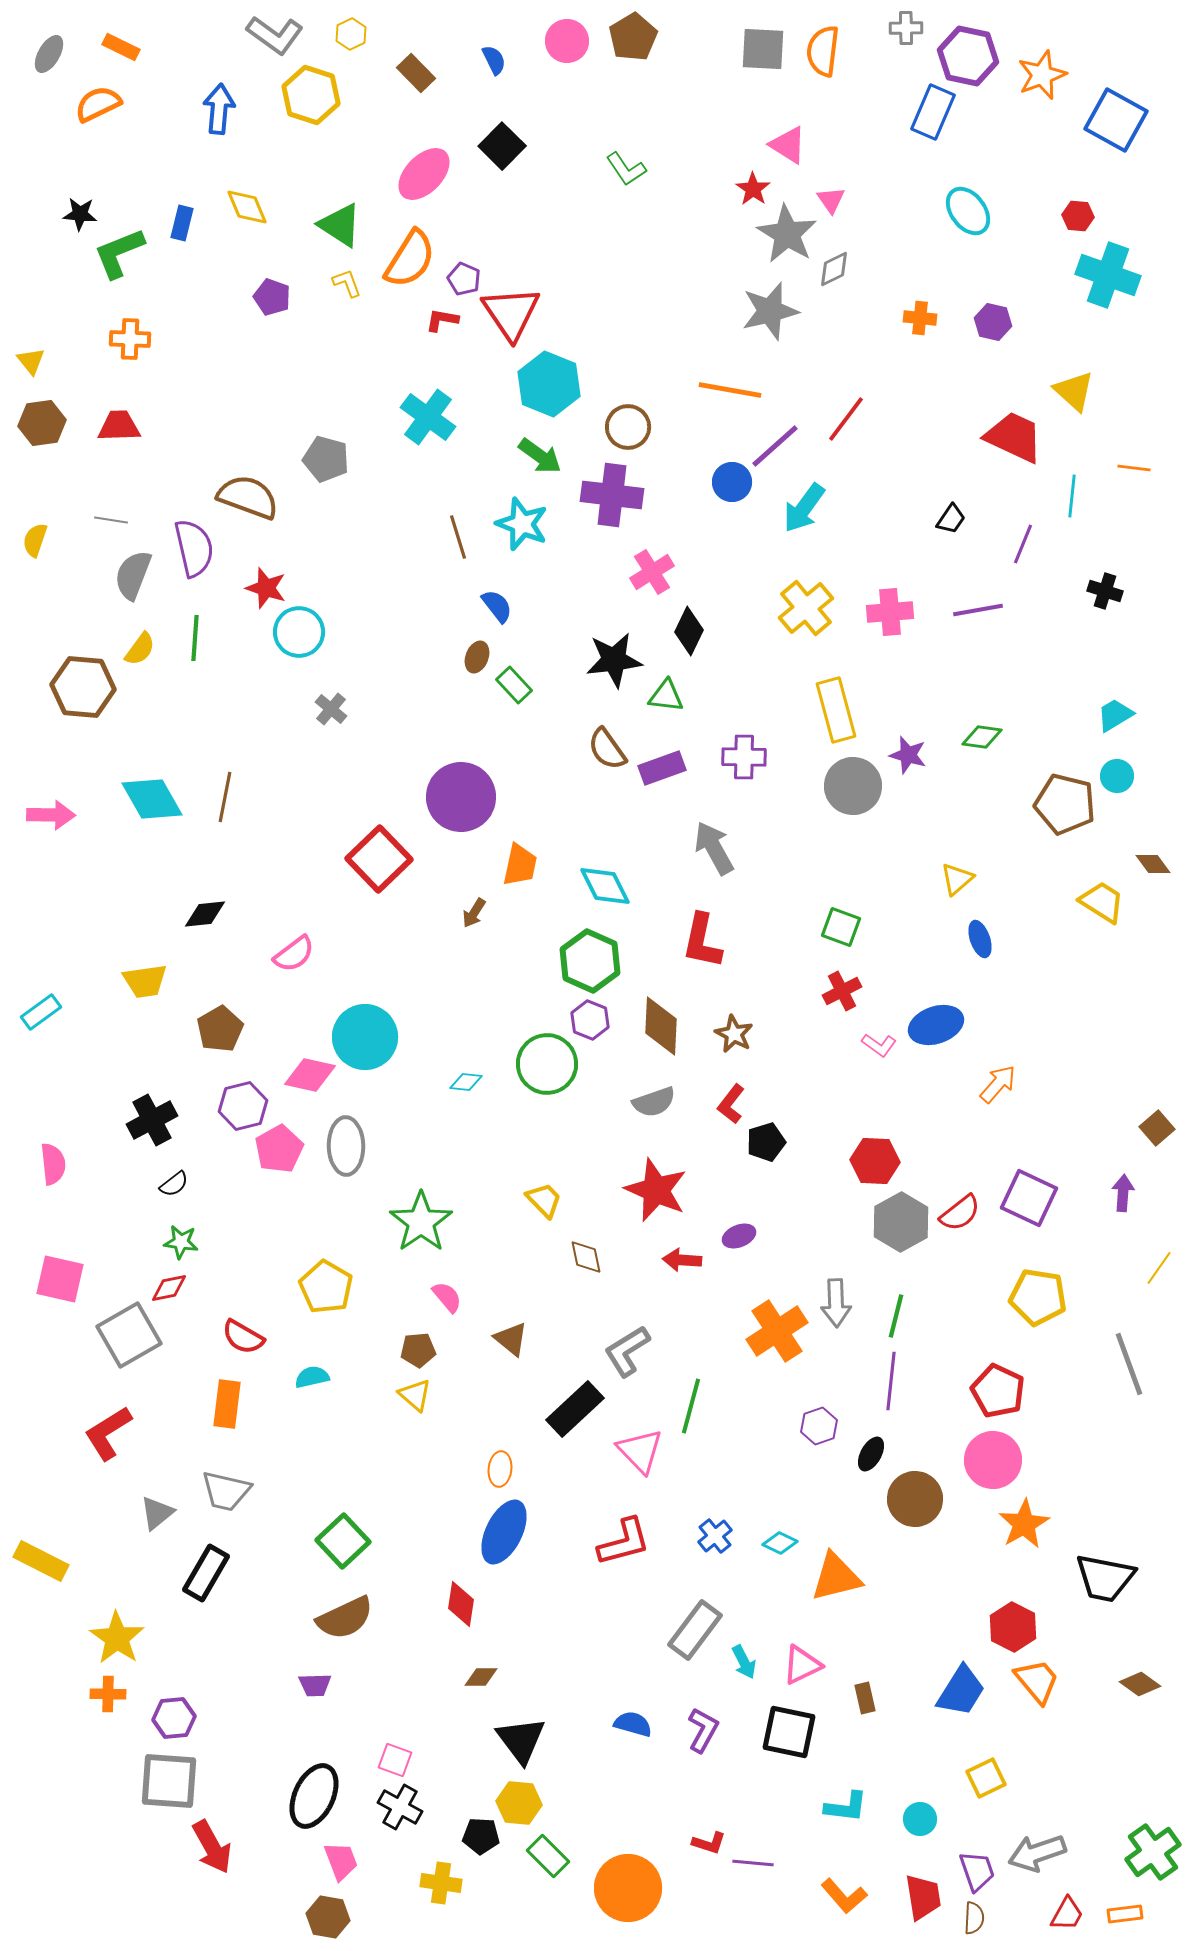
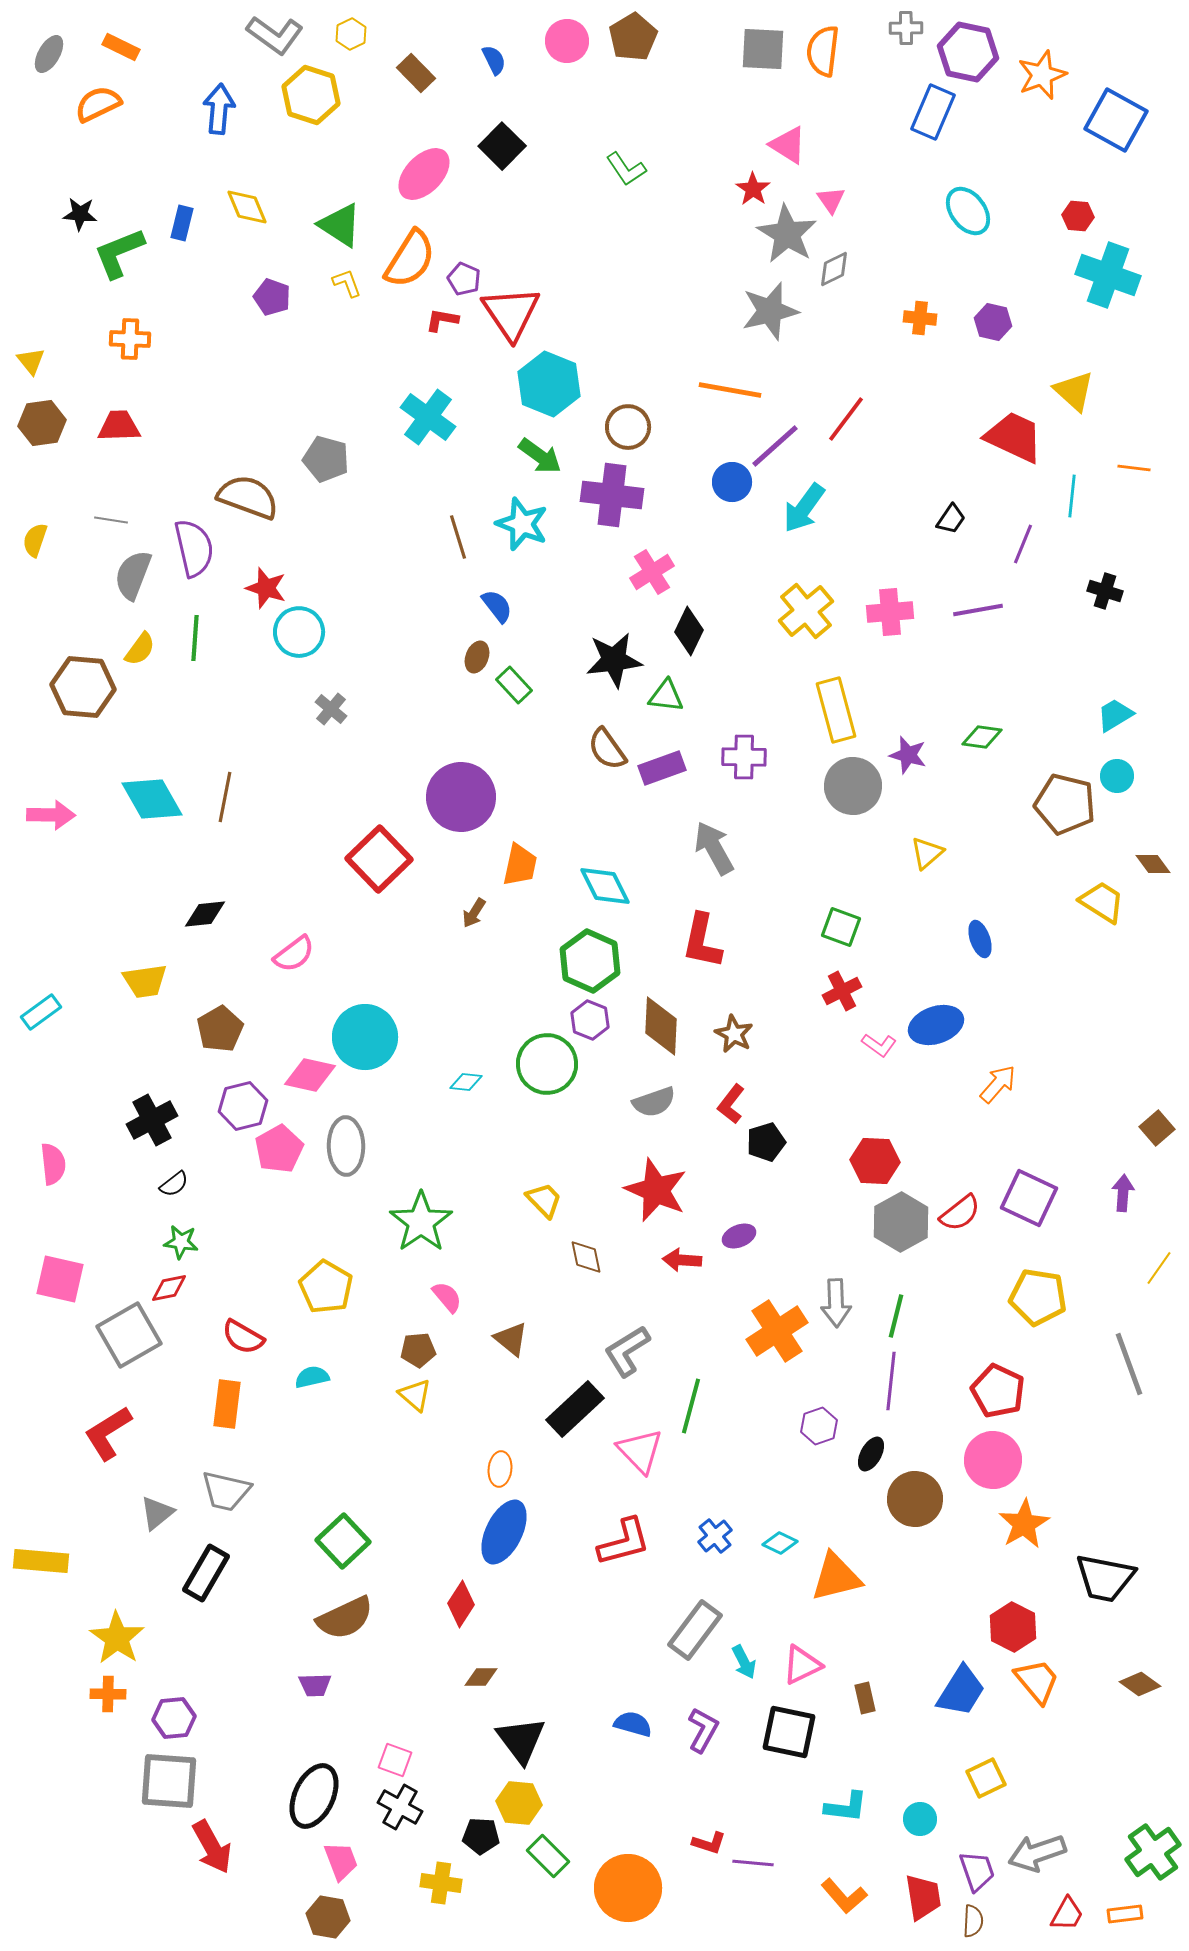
purple hexagon at (968, 56): moved 4 px up
yellow cross at (806, 608): moved 3 px down
yellow triangle at (957, 879): moved 30 px left, 26 px up
yellow rectangle at (41, 1561): rotated 22 degrees counterclockwise
red diamond at (461, 1604): rotated 24 degrees clockwise
brown semicircle at (974, 1918): moved 1 px left, 3 px down
